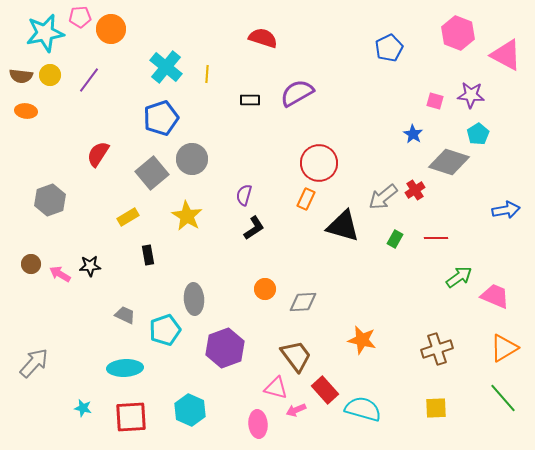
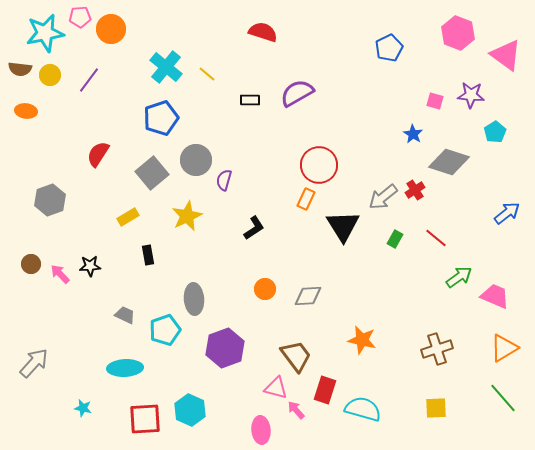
red semicircle at (263, 38): moved 6 px up
pink triangle at (506, 55): rotated 8 degrees clockwise
yellow line at (207, 74): rotated 54 degrees counterclockwise
brown semicircle at (21, 76): moved 1 px left, 7 px up
cyan pentagon at (478, 134): moved 17 px right, 2 px up
gray circle at (192, 159): moved 4 px right, 1 px down
red circle at (319, 163): moved 2 px down
purple semicircle at (244, 195): moved 20 px left, 15 px up
blue arrow at (506, 210): moved 1 px right, 3 px down; rotated 28 degrees counterclockwise
yellow star at (187, 216): rotated 16 degrees clockwise
black triangle at (343, 226): rotated 42 degrees clockwise
red line at (436, 238): rotated 40 degrees clockwise
pink arrow at (60, 274): rotated 15 degrees clockwise
gray diamond at (303, 302): moved 5 px right, 6 px up
red rectangle at (325, 390): rotated 60 degrees clockwise
pink arrow at (296, 410): rotated 72 degrees clockwise
red square at (131, 417): moved 14 px right, 2 px down
pink ellipse at (258, 424): moved 3 px right, 6 px down
